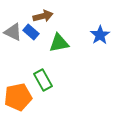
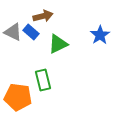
green triangle: moved 1 px left, 1 px down; rotated 15 degrees counterclockwise
green rectangle: rotated 15 degrees clockwise
orange pentagon: rotated 20 degrees clockwise
